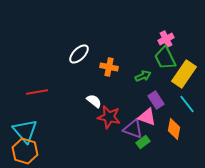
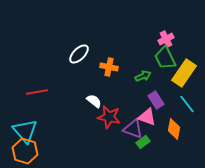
yellow rectangle: moved 1 px up
